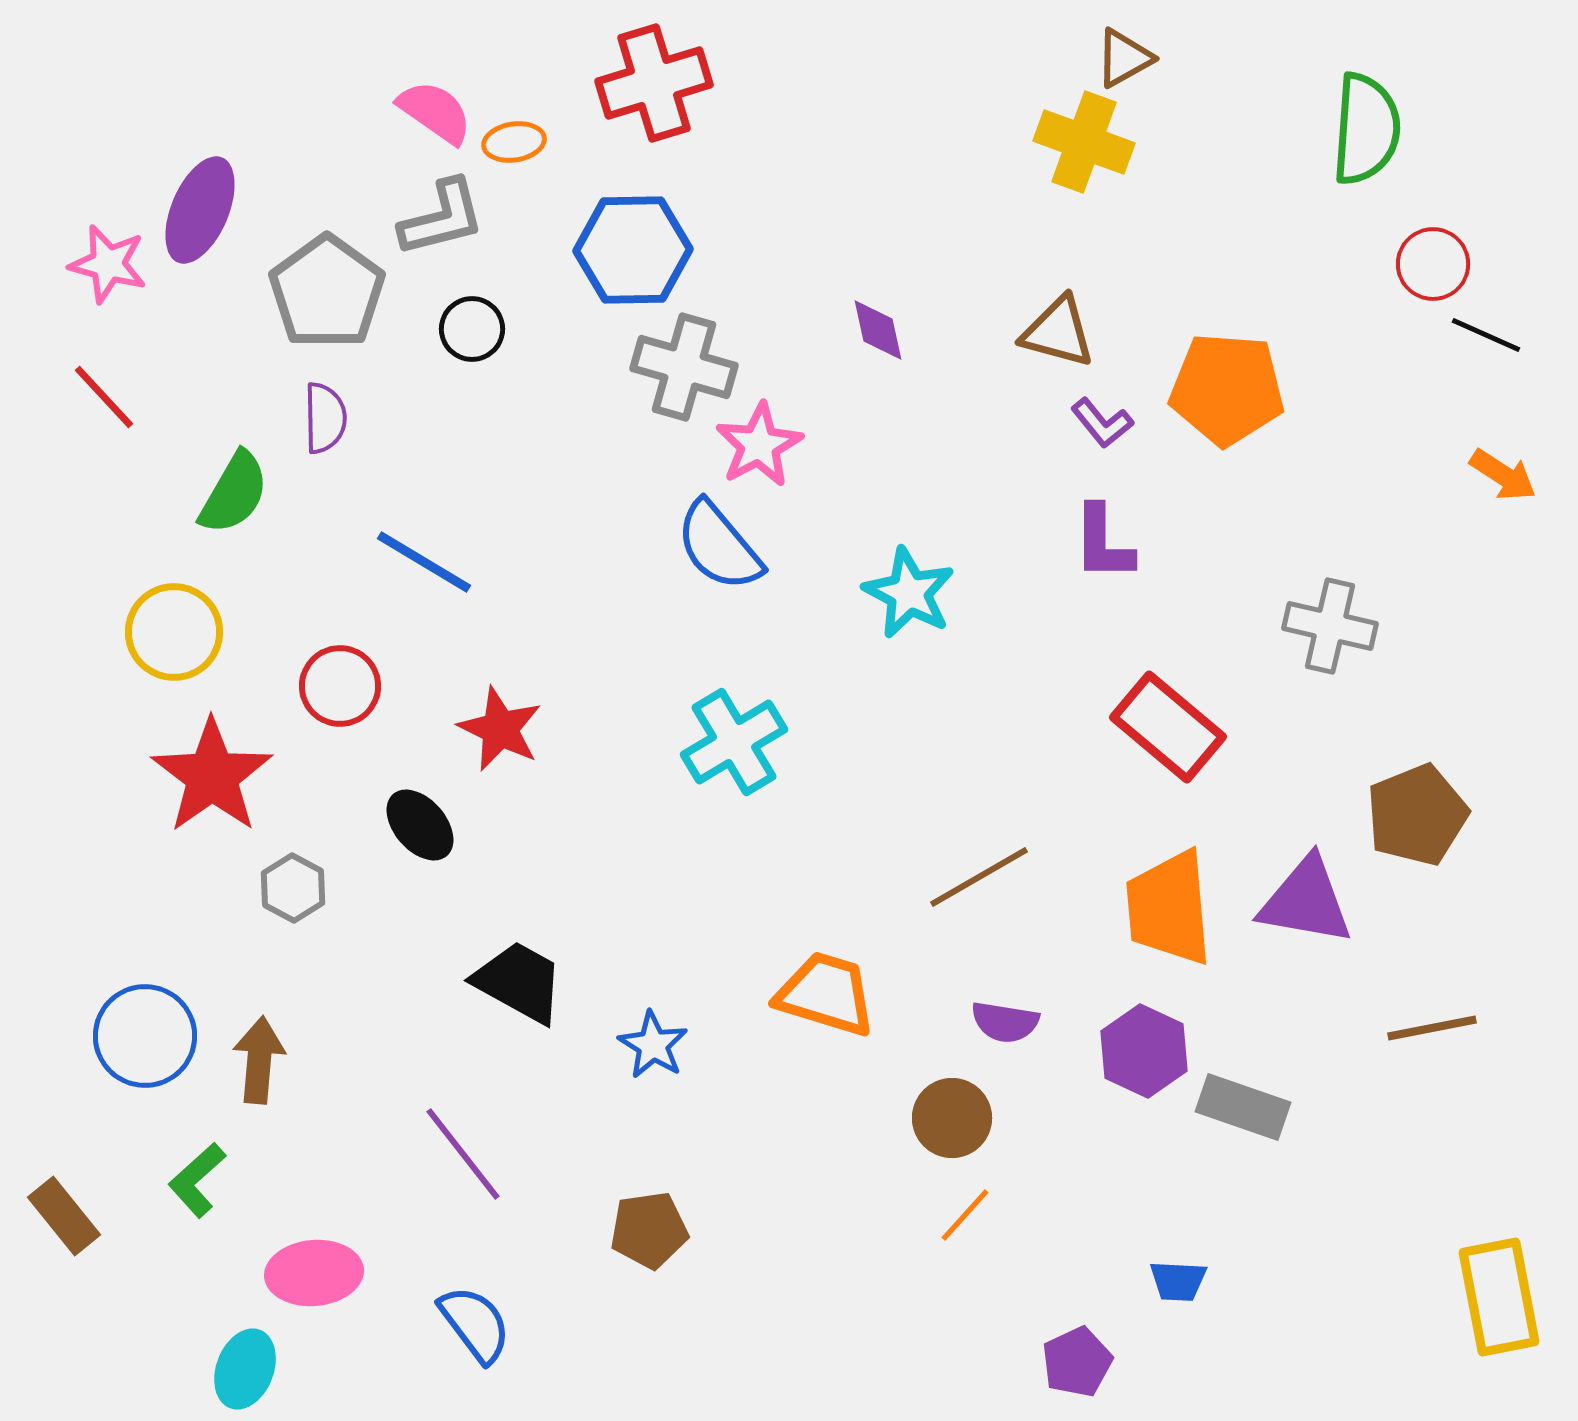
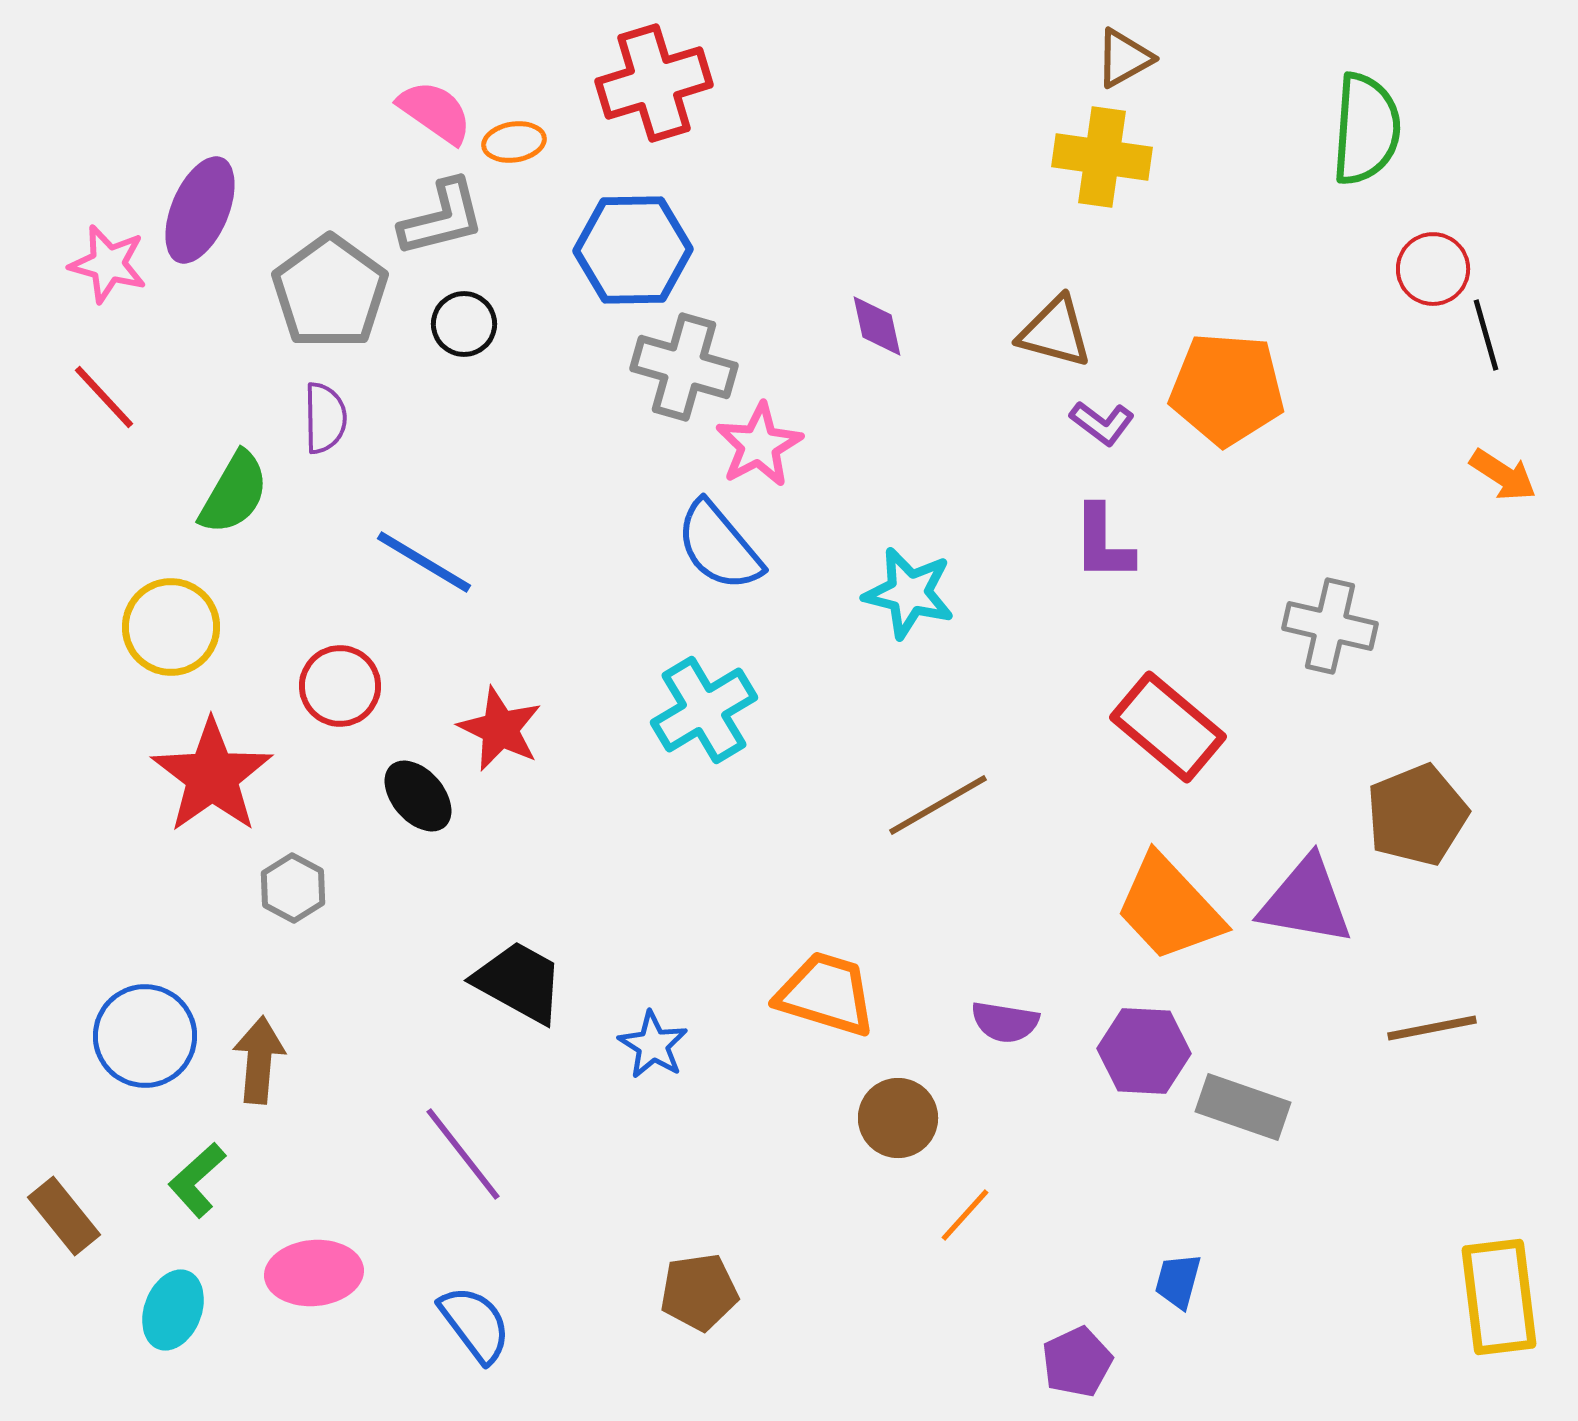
yellow cross at (1084, 142): moved 18 px right, 15 px down; rotated 12 degrees counterclockwise
red circle at (1433, 264): moved 5 px down
gray pentagon at (327, 292): moved 3 px right
black circle at (472, 329): moved 8 px left, 5 px up
purple diamond at (878, 330): moved 1 px left, 4 px up
brown triangle at (1058, 332): moved 3 px left
black line at (1486, 335): rotated 50 degrees clockwise
purple L-shape at (1102, 423): rotated 14 degrees counterclockwise
cyan star at (909, 593): rotated 14 degrees counterclockwise
yellow circle at (174, 632): moved 3 px left, 5 px up
cyan cross at (734, 742): moved 30 px left, 32 px up
black ellipse at (420, 825): moved 2 px left, 29 px up
brown line at (979, 877): moved 41 px left, 72 px up
orange trapezoid at (1169, 908): rotated 38 degrees counterclockwise
purple hexagon at (1144, 1051): rotated 22 degrees counterclockwise
brown circle at (952, 1118): moved 54 px left
brown pentagon at (649, 1230): moved 50 px right, 62 px down
blue trapezoid at (1178, 1281): rotated 102 degrees clockwise
yellow rectangle at (1499, 1297): rotated 4 degrees clockwise
cyan ellipse at (245, 1369): moved 72 px left, 59 px up
